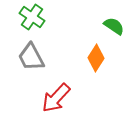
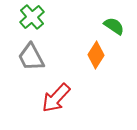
green cross: rotated 15 degrees clockwise
orange diamond: moved 3 px up
